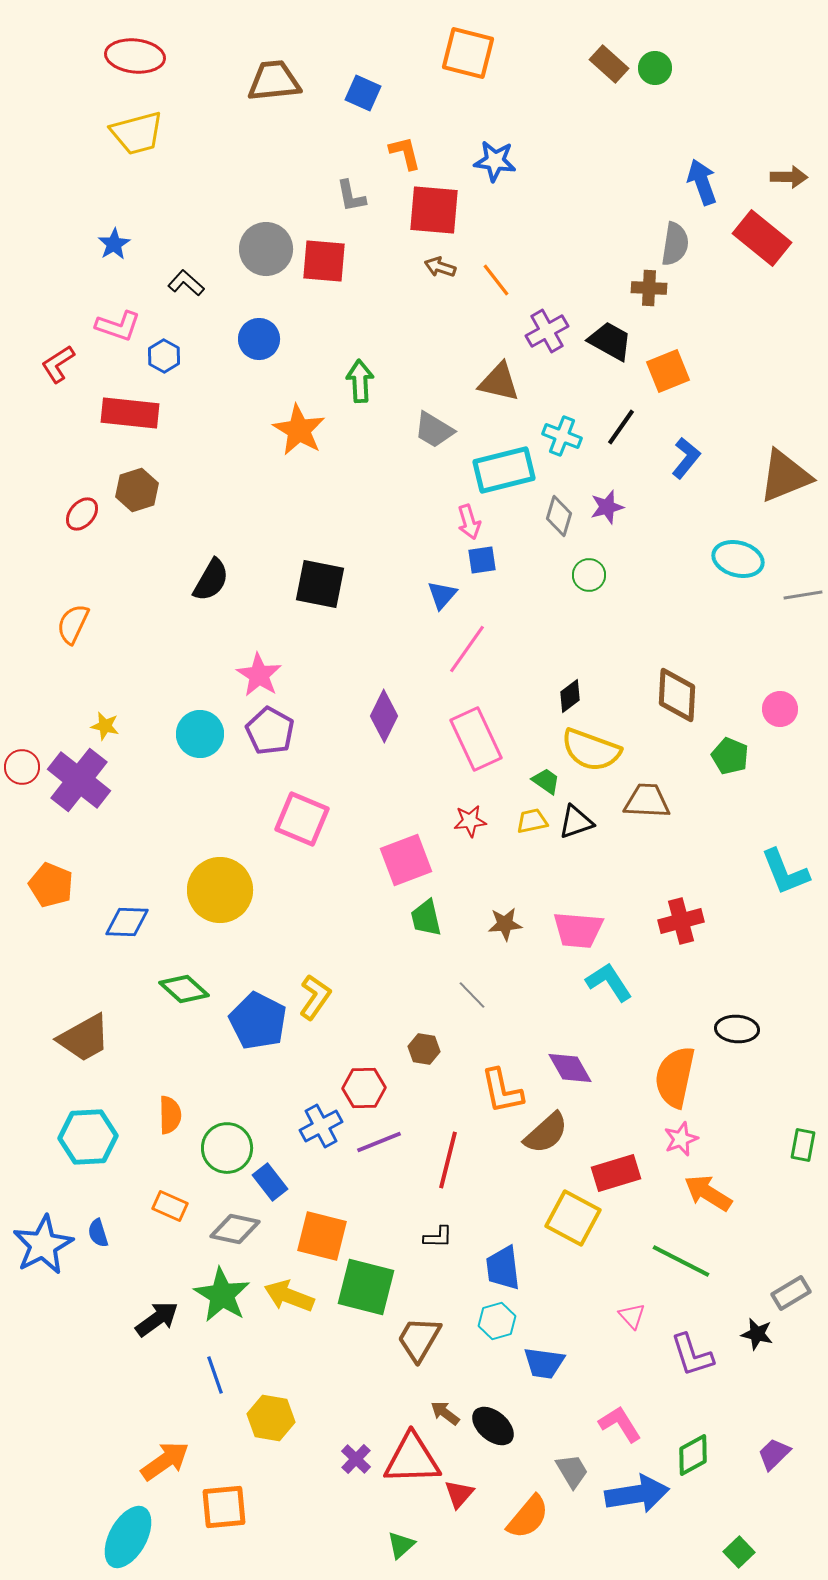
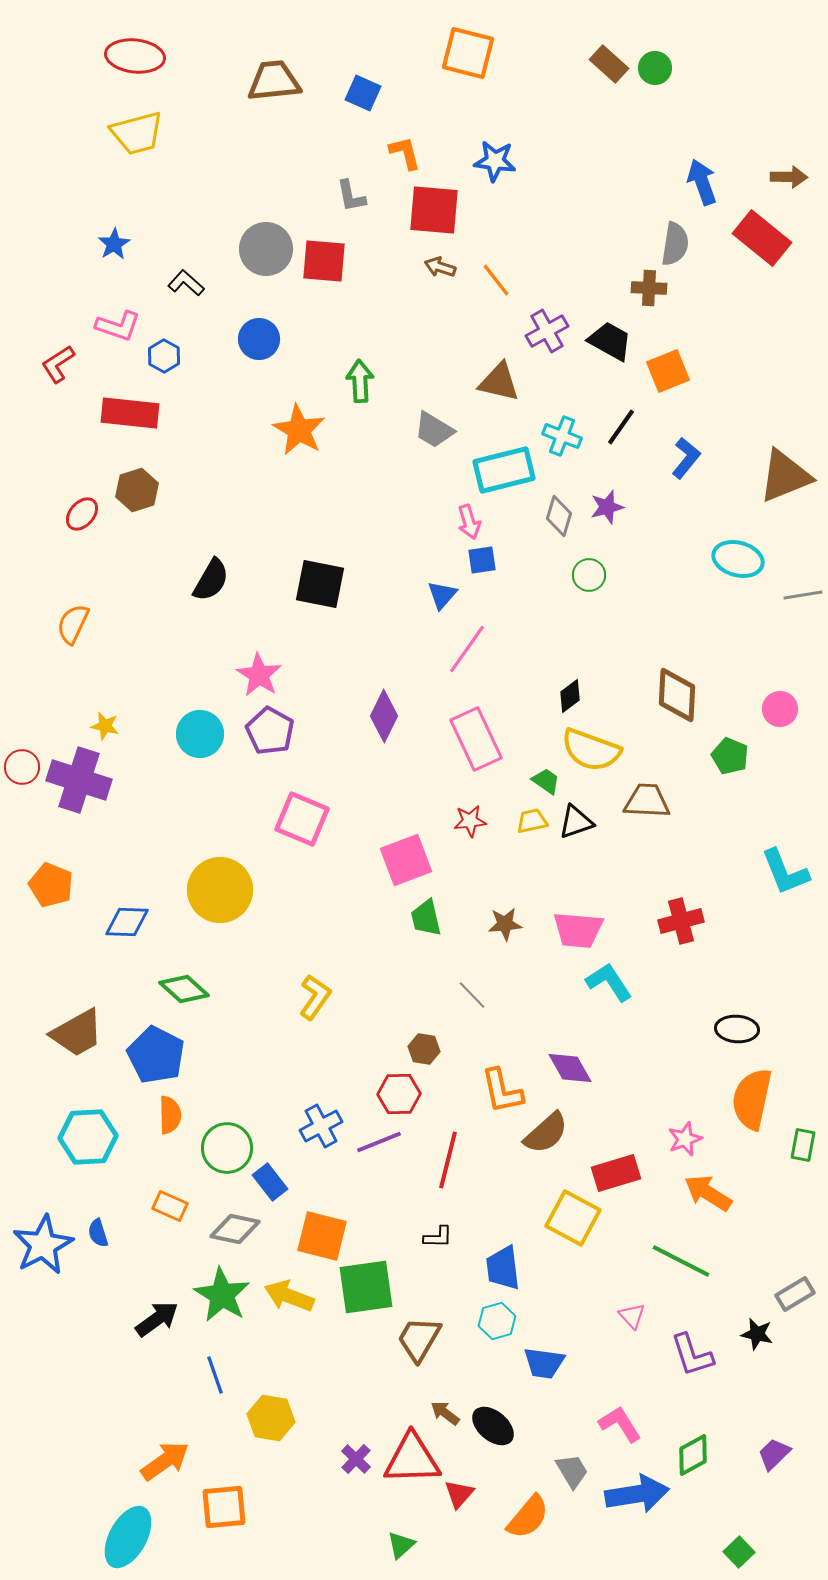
purple cross at (79, 780): rotated 20 degrees counterclockwise
blue pentagon at (258, 1021): moved 102 px left, 34 px down
brown trapezoid at (84, 1038): moved 7 px left, 5 px up
orange semicircle at (675, 1077): moved 77 px right, 22 px down
red hexagon at (364, 1088): moved 35 px right, 6 px down
pink star at (681, 1139): moved 4 px right
green square at (366, 1287): rotated 22 degrees counterclockwise
gray rectangle at (791, 1293): moved 4 px right, 1 px down
